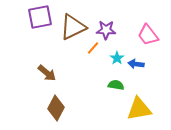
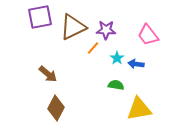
brown arrow: moved 1 px right, 1 px down
